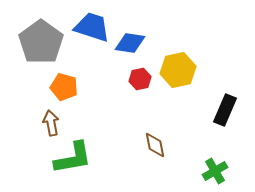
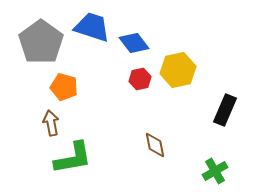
blue diamond: moved 4 px right; rotated 44 degrees clockwise
